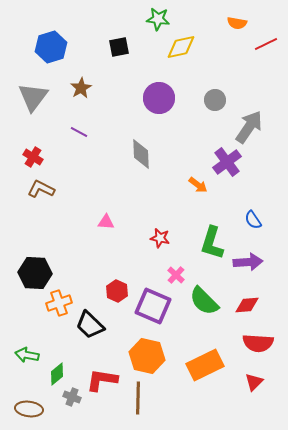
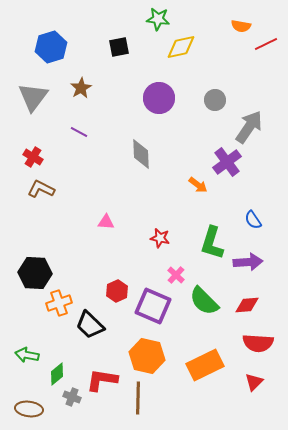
orange semicircle: moved 4 px right, 3 px down
red hexagon: rotated 10 degrees clockwise
